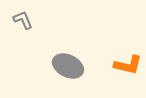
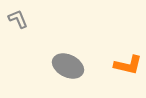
gray L-shape: moved 5 px left, 1 px up
